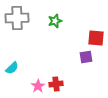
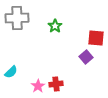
green star: moved 5 px down; rotated 16 degrees counterclockwise
purple square: rotated 32 degrees counterclockwise
cyan semicircle: moved 1 px left, 4 px down
